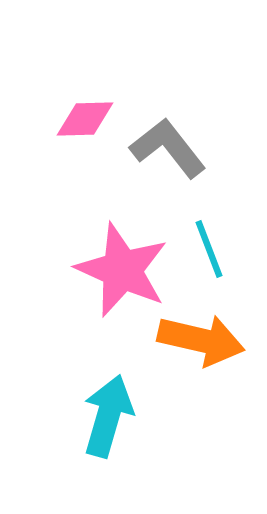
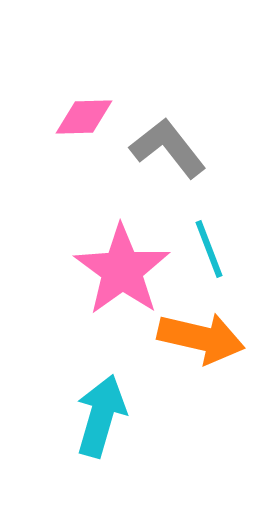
pink diamond: moved 1 px left, 2 px up
pink star: rotated 12 degrees clockwise
orange arrow: moved 2 px up
cyan arrow: moved 7 px left
